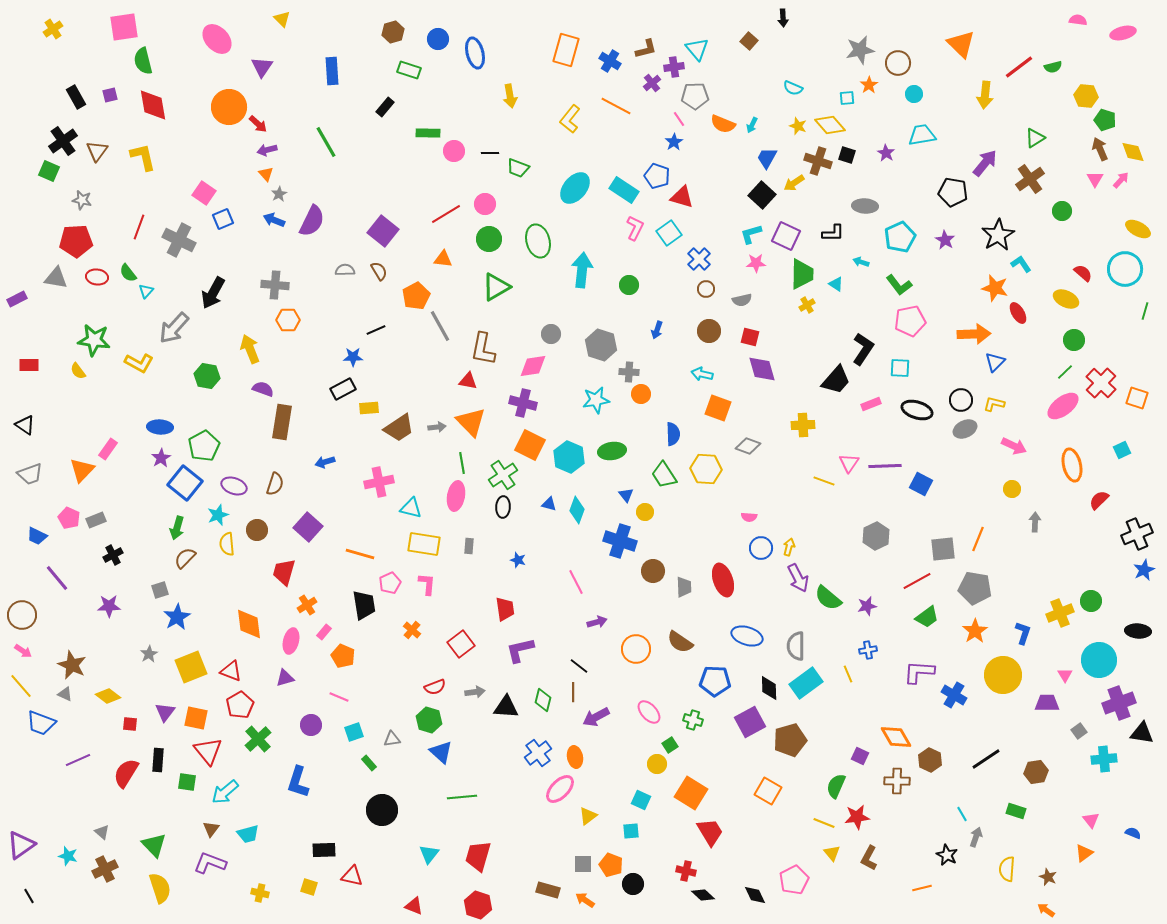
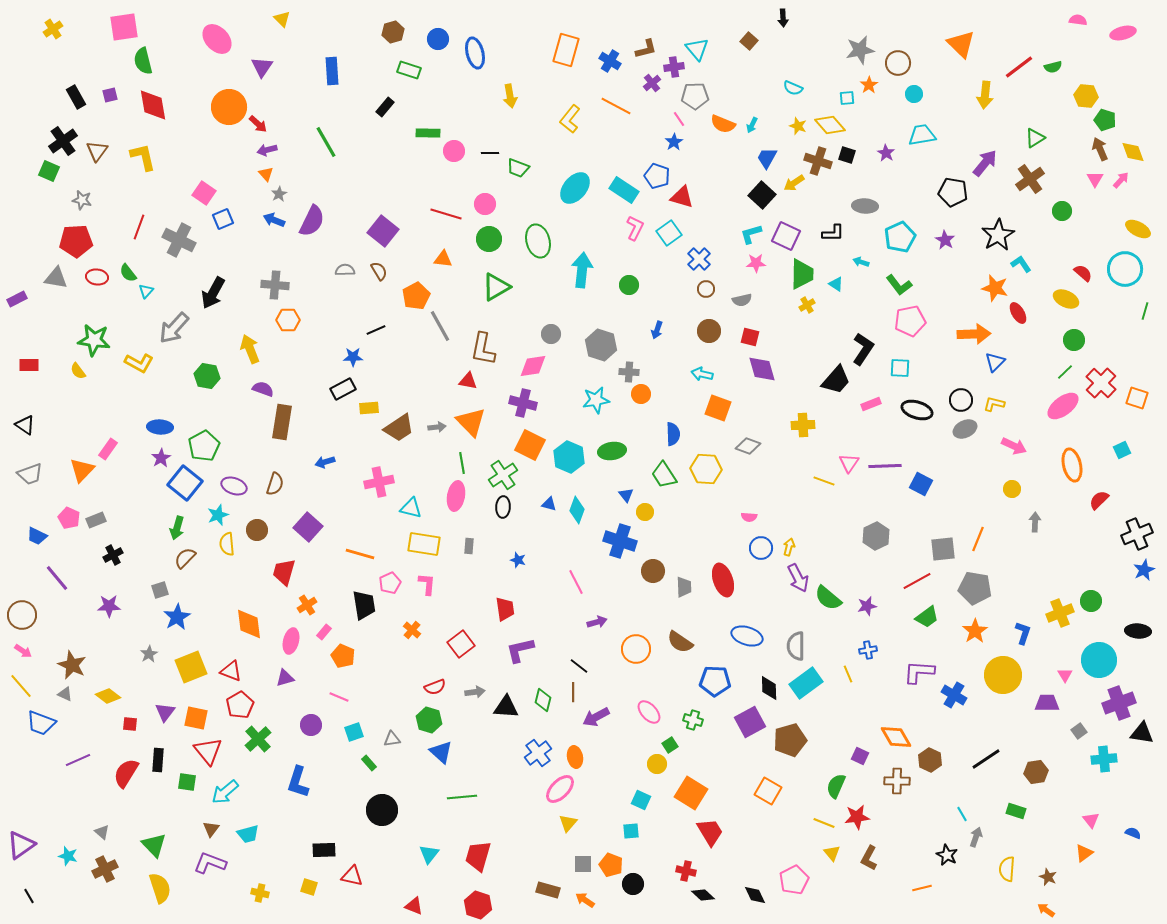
red line at (446, 214): rotated 48 degrees clockwise
yellow triangle at (588, 816): moved 20 px left, 7 px down; rotated 12 degrees counterclockwise
